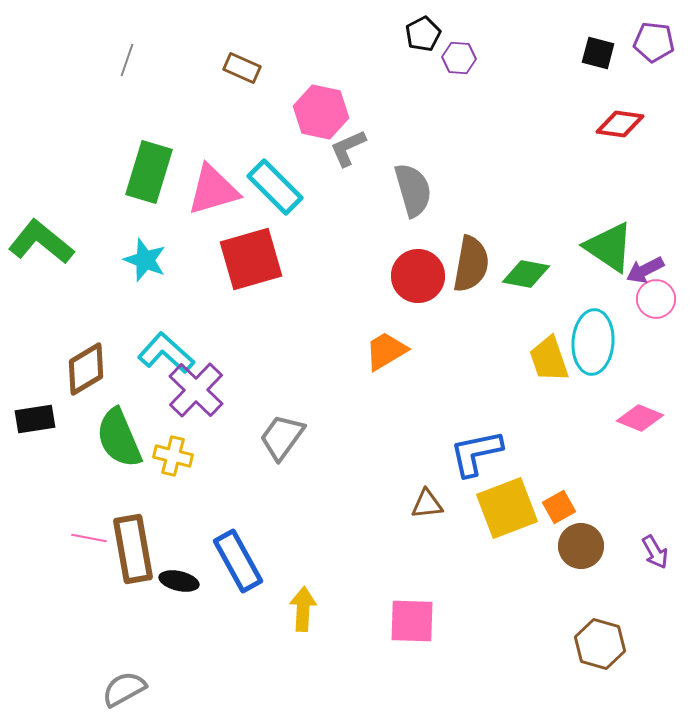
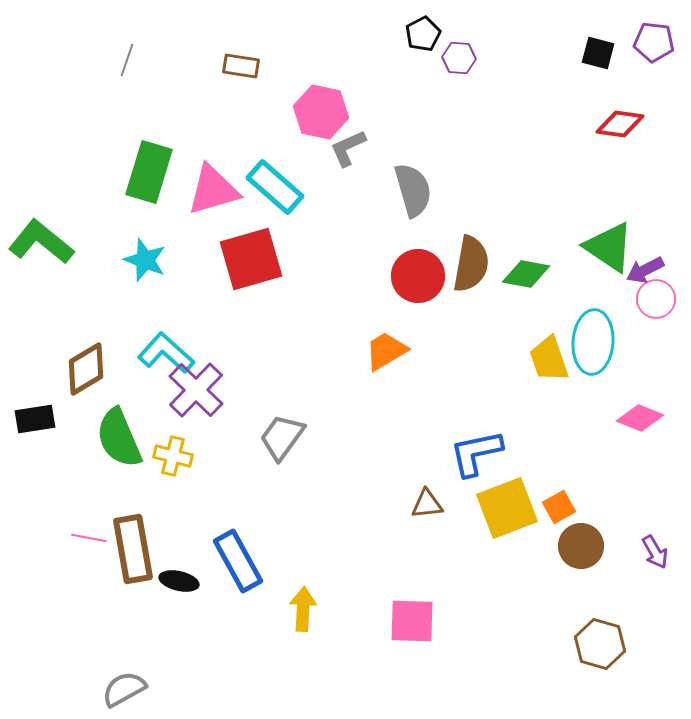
brown rectangle at (242, 68): moved 1 px left, 2 px up; rotated 15 degrees counterclockwise
cyan rectangle at (275, 187): rotated 4 degrees counterclockwise
